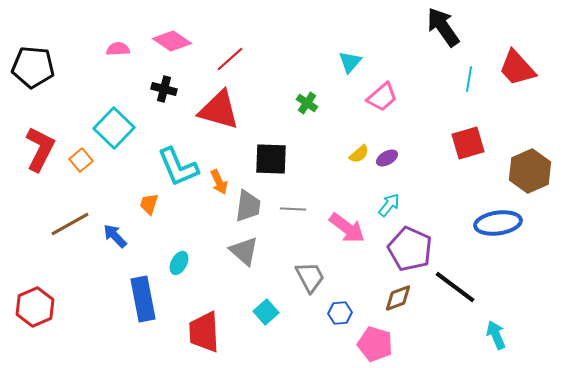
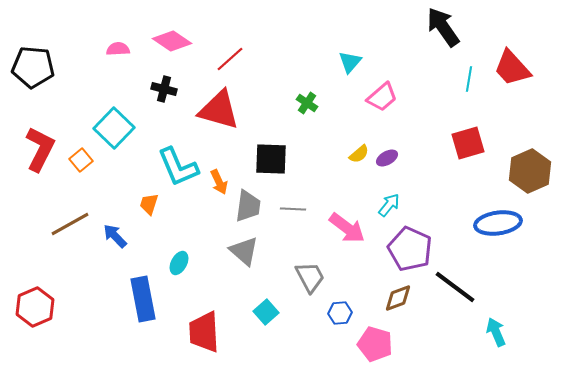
red trapezoid at (517, 68): moved 5 px left
cyan arrow at (496, 335): moved 3 px up
